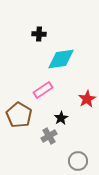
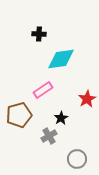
brown pentagon: rotated 25 degrees clockwise
gray circle: moved 1 px left, 2 px up
